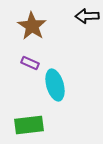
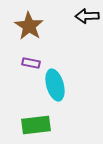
brown star: moved 3 px left
purple rectangle: moved 1 px right; rotated 12 degrees counterclockwise
green rectangle: moved 7 px right
